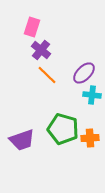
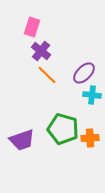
purple cross: moved 1 px down
